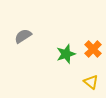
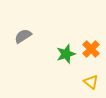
orange cross: moved 2 px left
